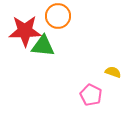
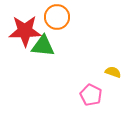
orange circle: moved 1 px left, 1 px down
